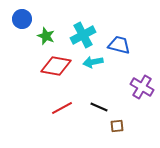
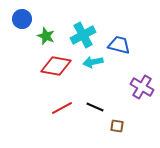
black line: moved 4 px left
brown square: rotated 16 degrees clockwise
